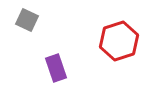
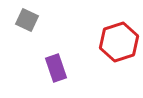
red hexagon: moved 1 px down
